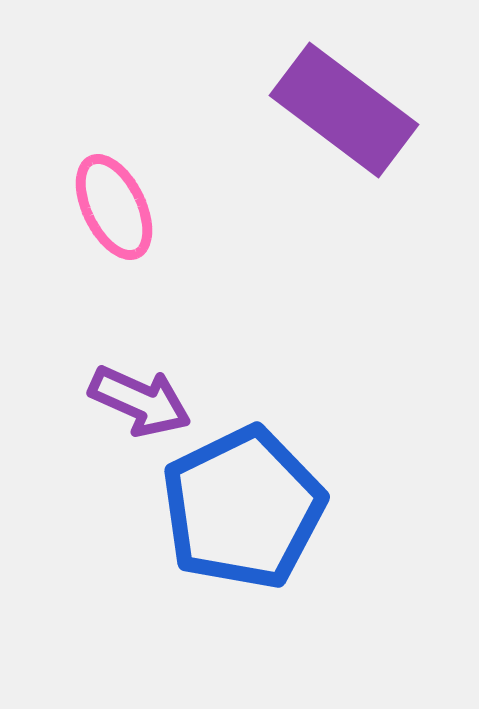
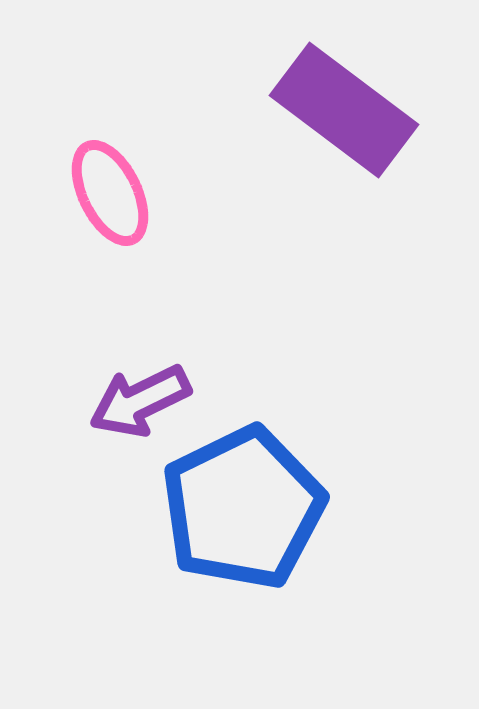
pink ellipse: moved 4 px left, 14 px up
purple arrow: rotated 130 degrees clockwise
